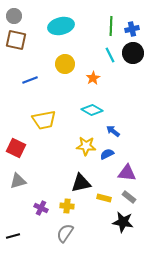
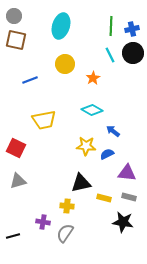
cyan ellipse: rotated 60 degrees counterclockwise
gray rectangle: rotated 24 degrees counterclockwise
purple cross: moved 2 px right, 14 px down; rotated 16 degrees counterclockwise
